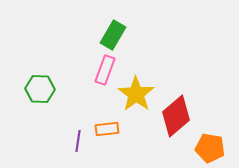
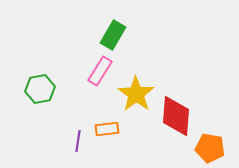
pink rectangle: moved 5 px left, 1 px down; rotated 12 degrees clockwise
green hexagon: rotated 12 degrees counterclockwise
red diamond: rotated 45 degrees counterclockwise
